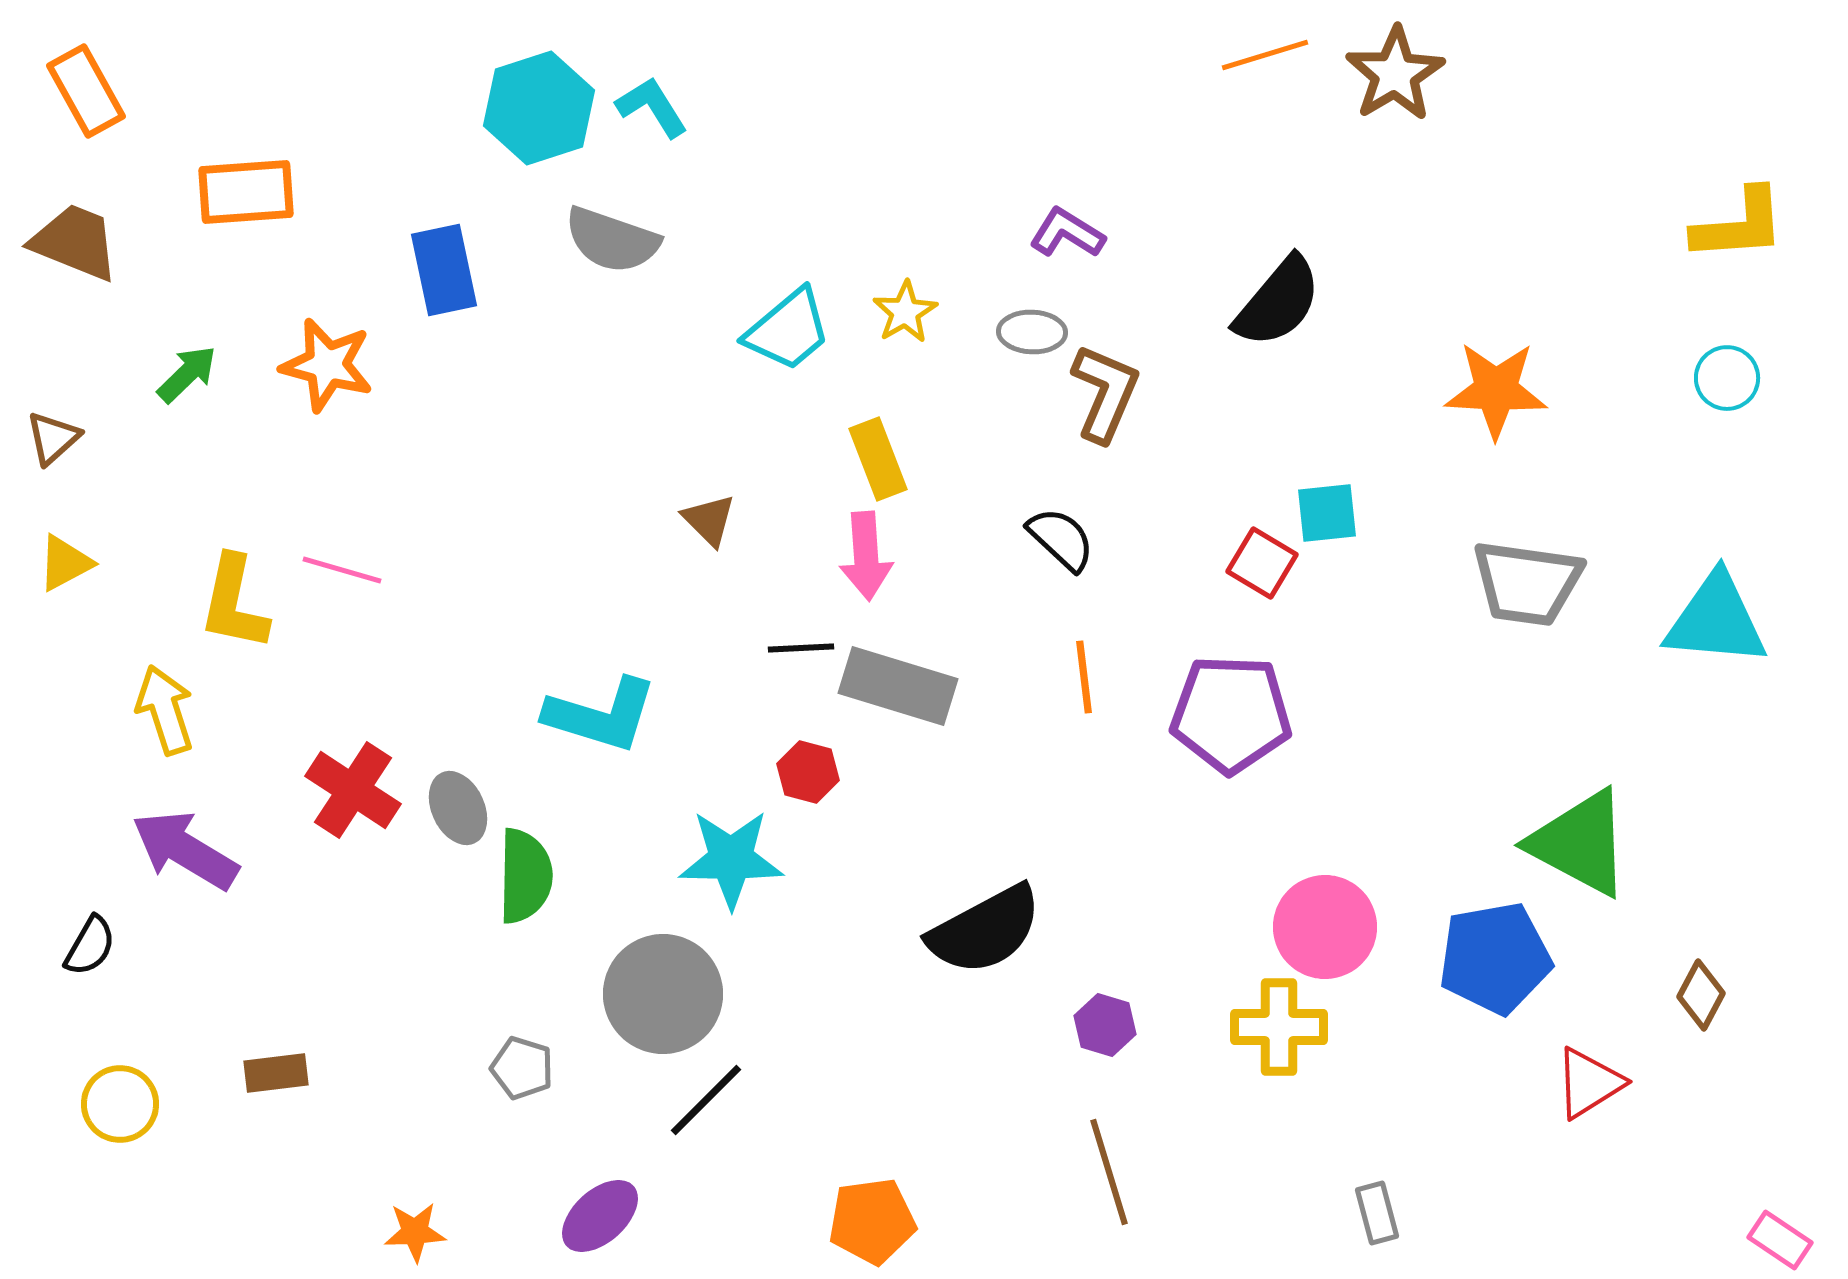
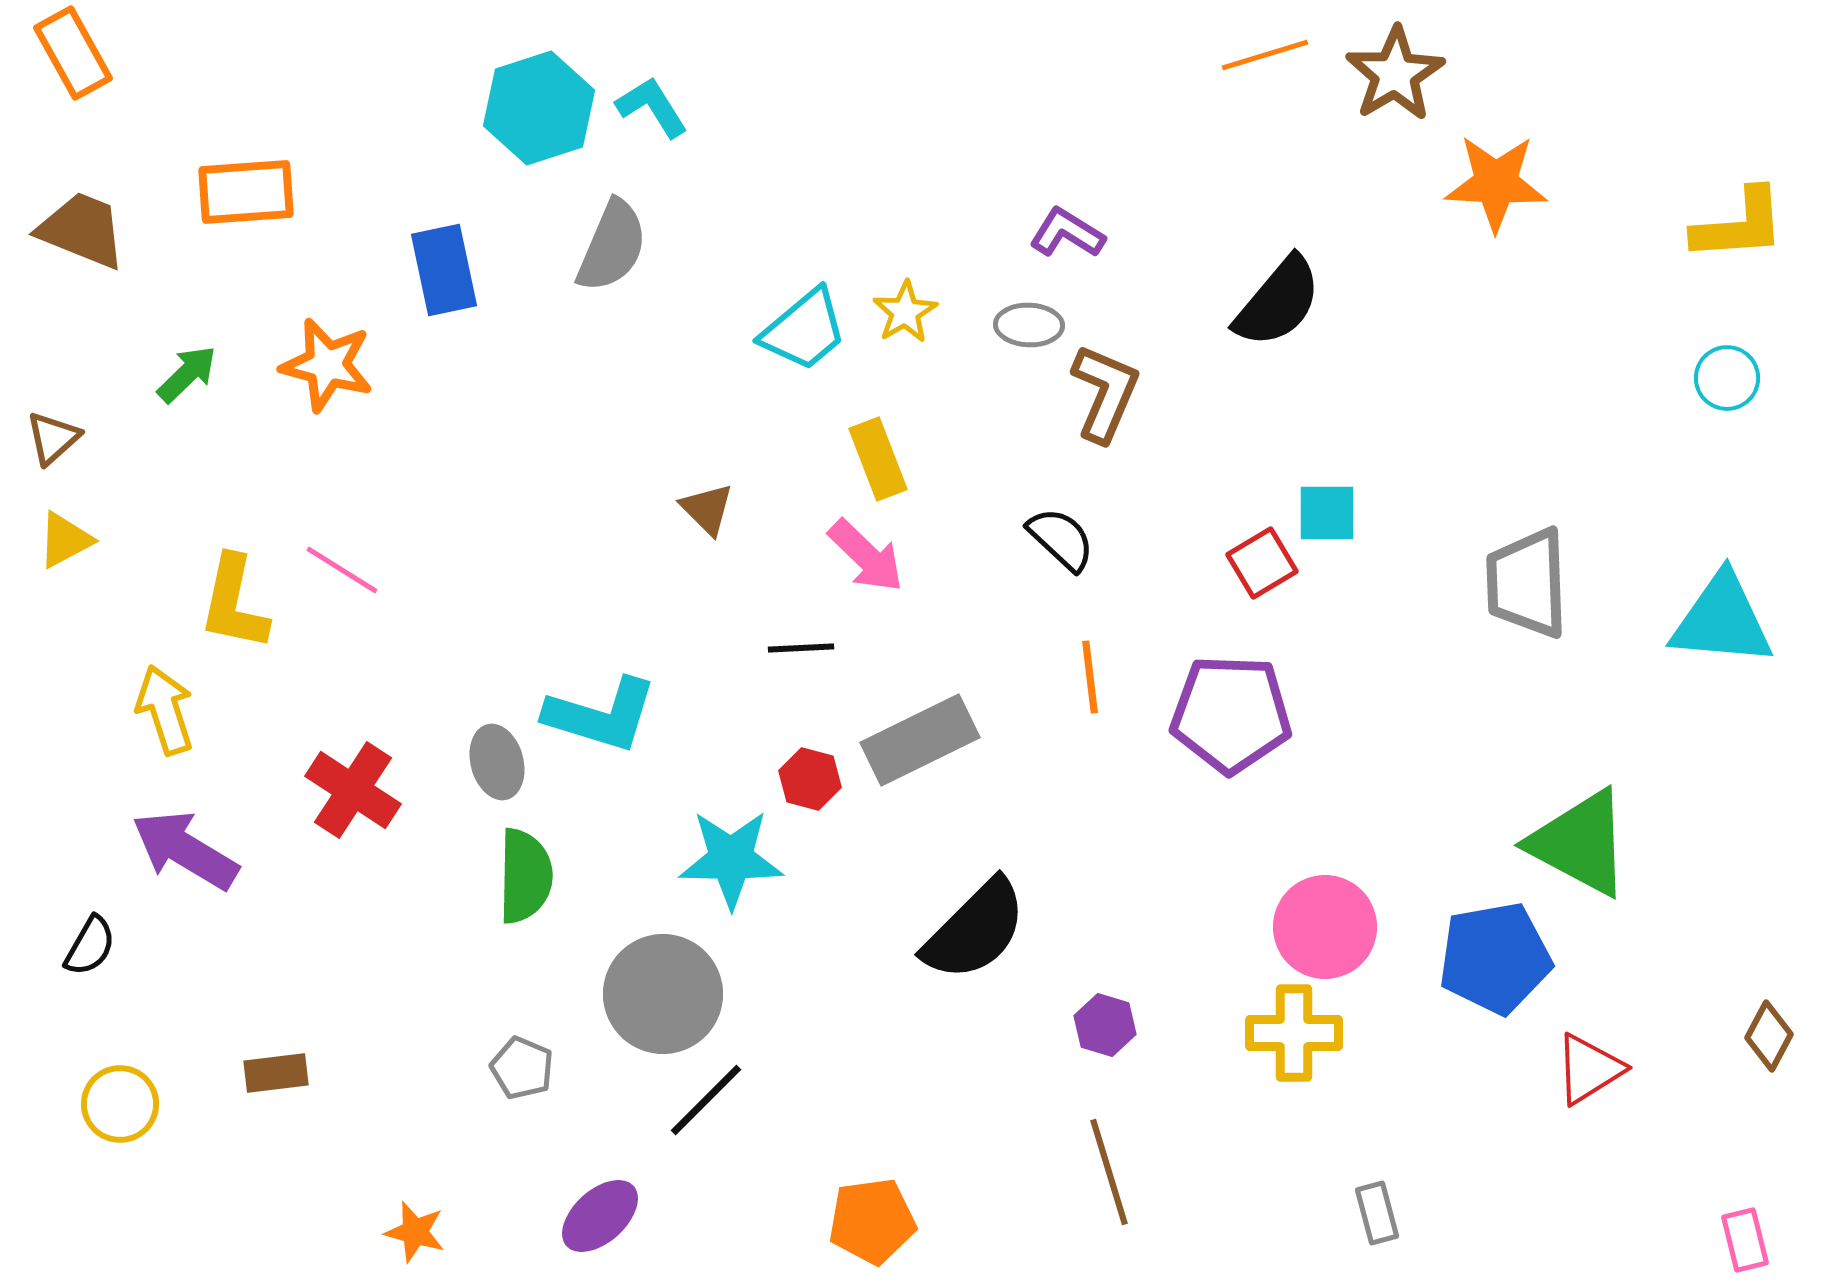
orange rectangle at (86, 91): moved 13 px left, 38 px up
gray semicircle at (612, 240): moved 6 px down; rotated 86 degrees counterclockwise
brown trapezoid at (75, 242): moved 7 px right, 12 px up
cyan trapezoid at (788, 330): moved 16 px right
gray ellipse at (1032, 332): moved 3 px left, 7 px up
orange star at (1496, 390): moved 207 px up
cyan square at (1327, 513): rotated 6 degrees clockwise
brown triangle at (709, 520): moved 2 px left, 11 px up
pink arrow at (866, 556): rotated 42 degrees counterclockwise
yellow triangle at (65, 563): moved 23 px up
red square at (1262, 563): rotated 28 degrees clockwise
pink line at (342, 570): rotated 16 degrees clockwise
gray trapezoid at (1527, 583): rotated 80 degrees clockwise
cyan triangle at (1716, 620): moved 6 px right
orange line at (1084, 677): moved 6 px right
gray rectangle at (898, 686): moved 22 px right, 54 px down; rotated 43 degrees counterclockwise
red hexagon at (808, 772): moved 2 px right, 7 px down
gray ellipse at (458, 808): moved 39 px right, 46 px up; rotated 10 degrees clockwise
black semicircle at (985, 930): moved 10 px left; rotated 17 degrees counterclockwise
brown diamond at (1701, 995): moved 68 px right, 41 px down
yellow cross at (1279, 1027): moved 15 px right, 6 px down
gray pentagon at (522, 1068): rotated 6 degrees clockwise
red triangle at (1589, 1083): moved 14 px up
orange star at (415, 1232): rotated 18 degrees clockwise
pink rectangle at (1780, 1240): moved 35 px left; rotated 42 degrees clockwise
